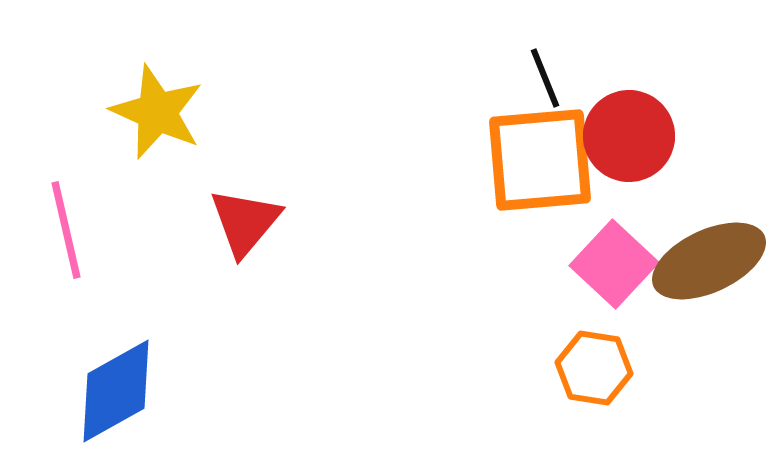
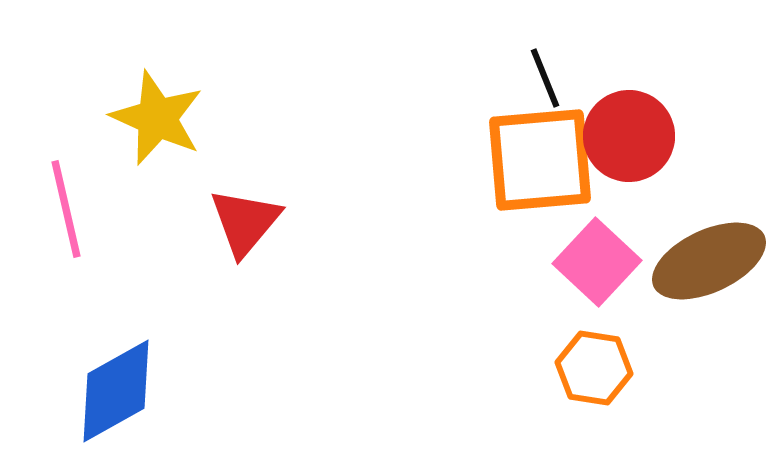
yellow star: moved 6 px down
pink line: moved 21 px up
pink square: moved 17 px left, 2 px up
